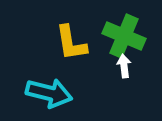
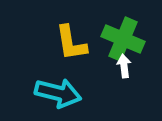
green cross: moved 1 px left, 3 px down
cyan arrow: moved 9 px right
